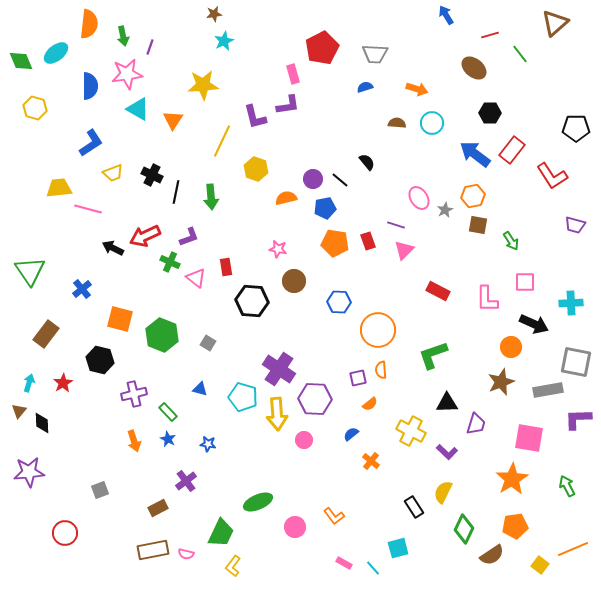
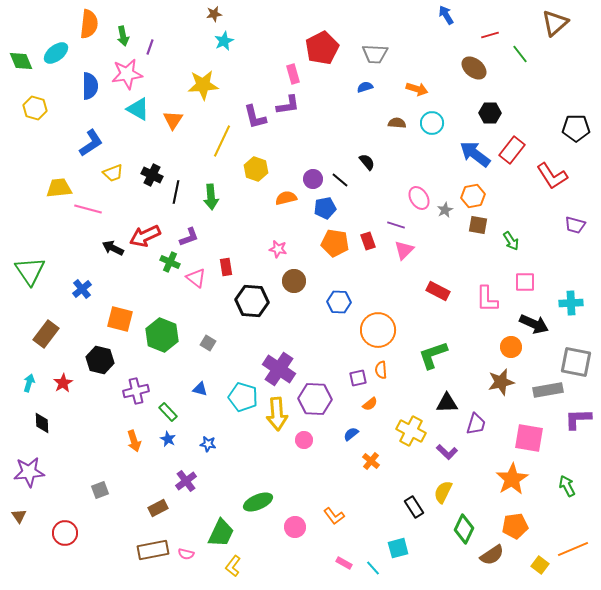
brown star at (501, 382): rotated 8 degrees clockwise
purple cross at (134, 394): moved 2 px right, 3 px up
brown triangle at (19, 411): moved 105 px down; rotated 14 degrees counterclockwise
